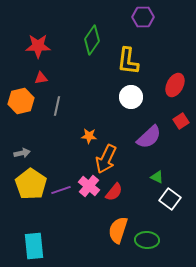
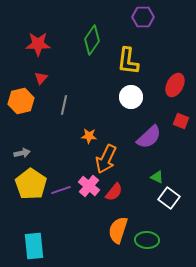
red star: moved 2 px up
red triangle: rotated 40 degrees counterclockwise
gray line: moved 7 px right, 1 px up
red square: rotated 35 degrees counterclockwise
white square: moved 1 px left, 1 px up
